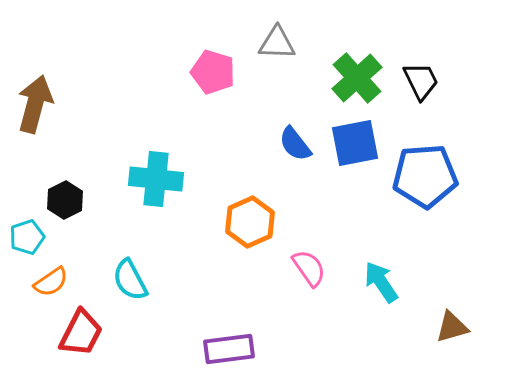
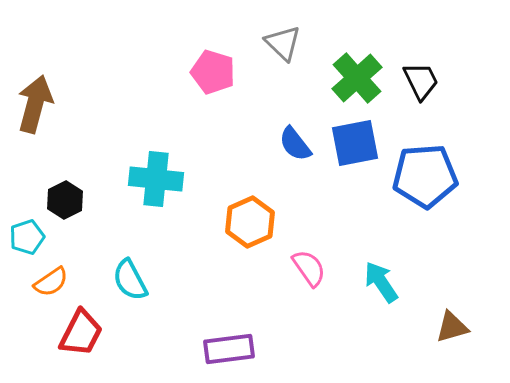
gray triangle: moved 6 px right; rotated 42 degrees clockwise
